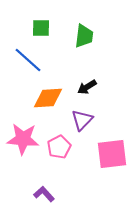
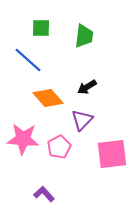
orange diamond: rotated 52 degrees clockwise
